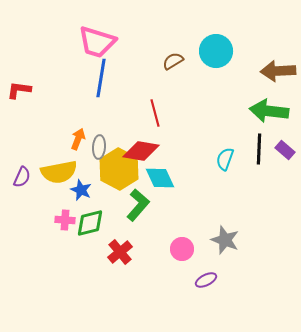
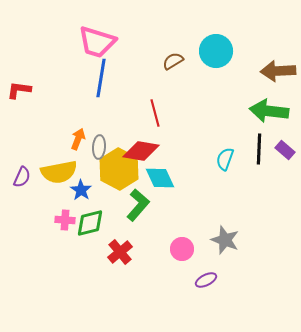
blue star: rotated 10 degrees clockwise
